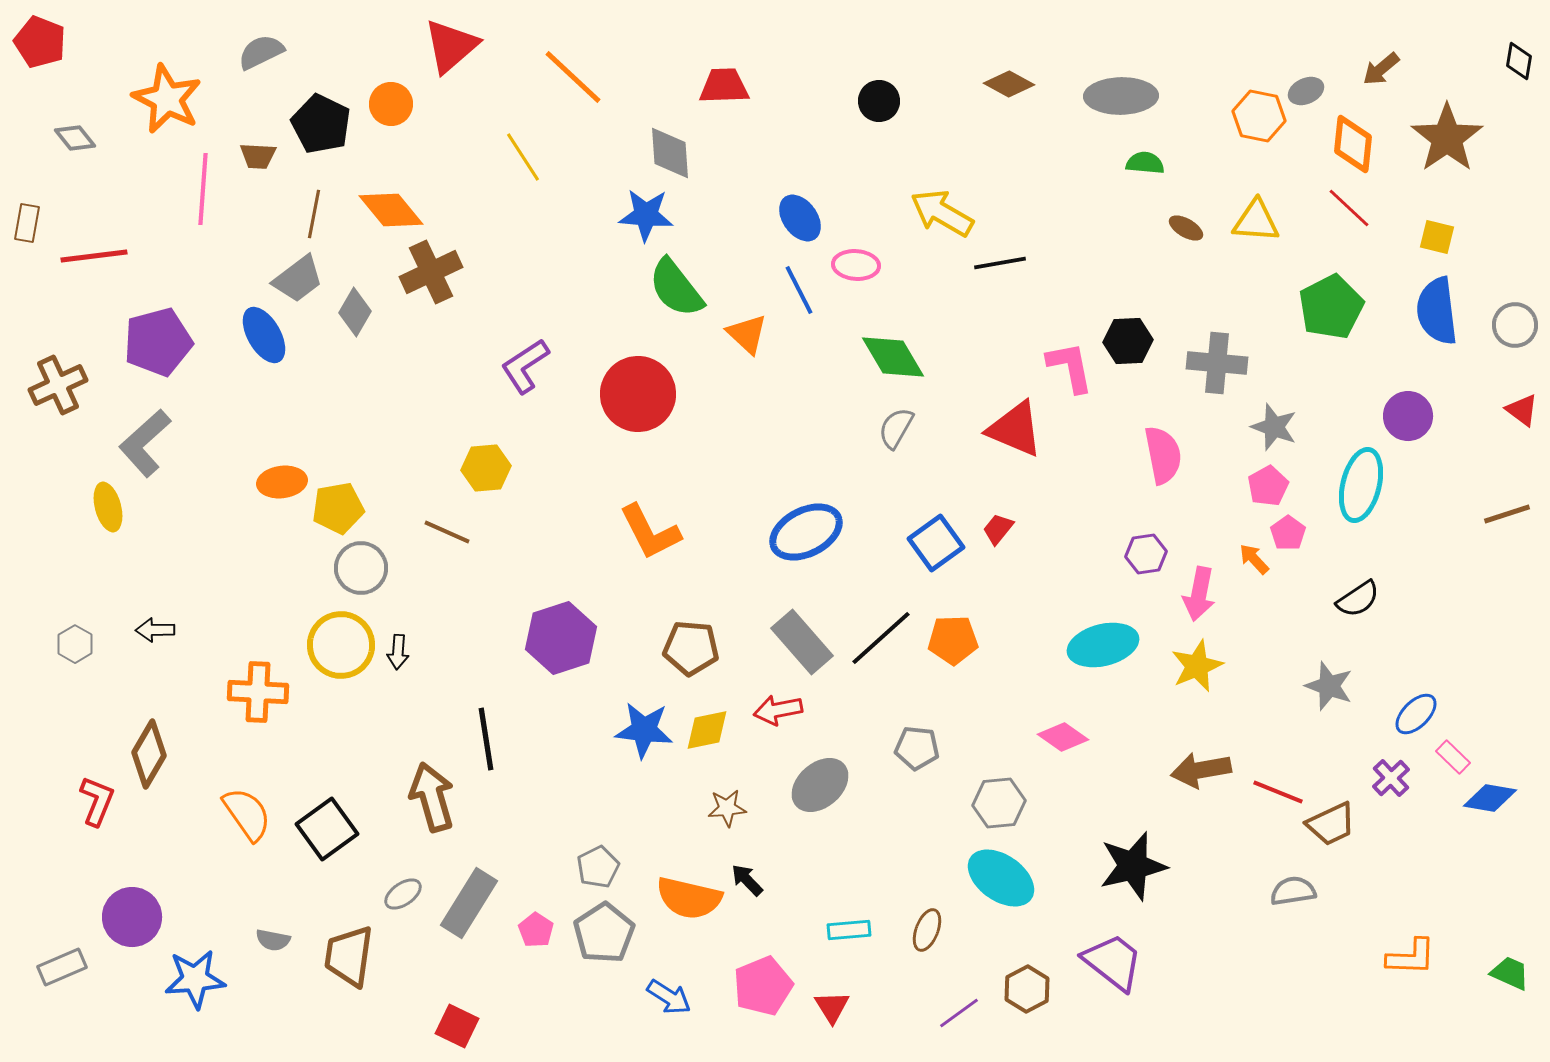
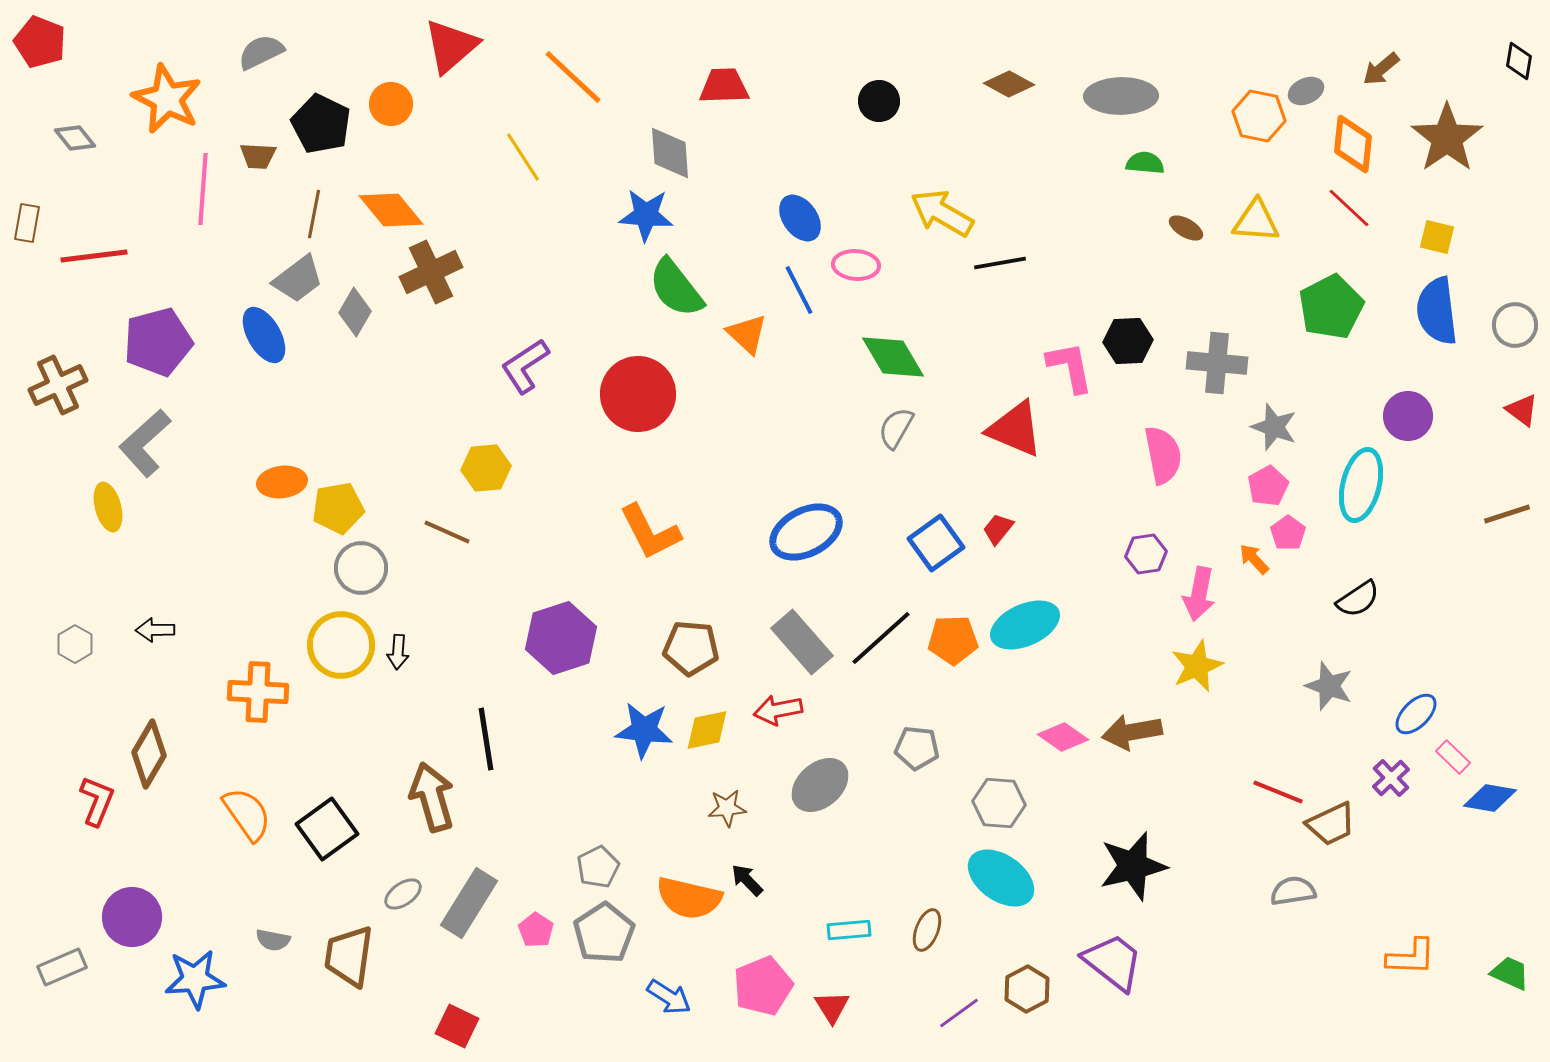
cyan ellipse at (1103, 645): moved 78 px left, 20 px up; rotated 10 degrees counterclockwise
brown arrow at (1201, 770): moved 69 px left, 38 px up
gray hexagon at (999, 803): rotated 9 degrees clockwise
